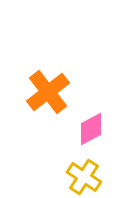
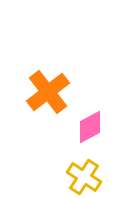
pink diamond: moved 1 px left, 2 px up
